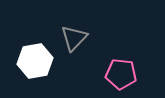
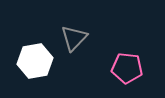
pink pentagon: moved 6 px right, 6 px up
